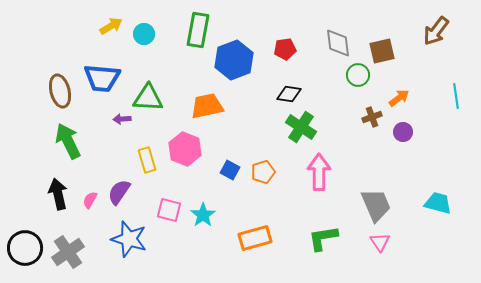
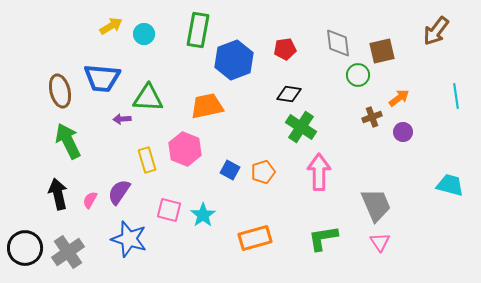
cyan trapezoid: moved 12 px right, 18 px up
